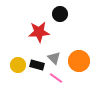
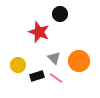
red star: rotated 25 degrees clockwise
black rectangle: moved 11 px down; rotated 32 degrees counterclockwise
